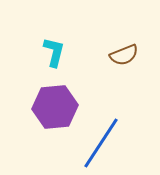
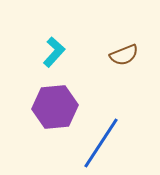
cyan L-shape: rotated 28 degrees clockwise
